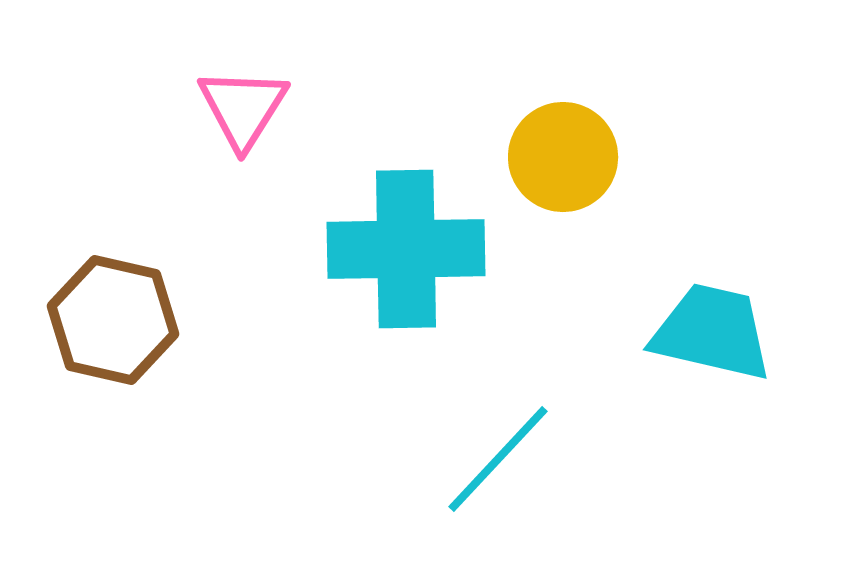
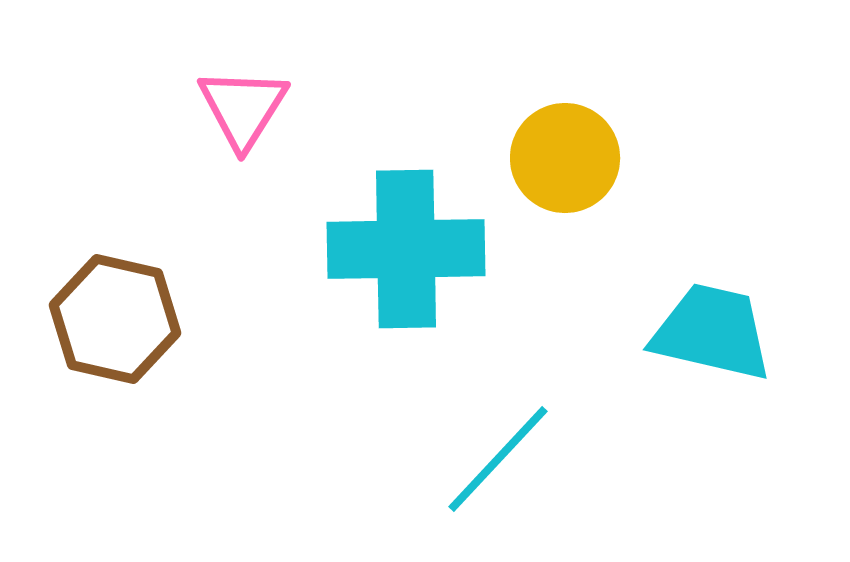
yellow circle: moved 2 px right, 1 px down
brown hexagon: moved 2 px right, 1 px up
